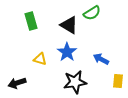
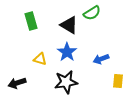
blue arrow: rotated 49 degrees counterclockwise
black star: moved 9 px left
